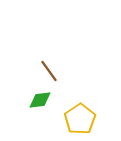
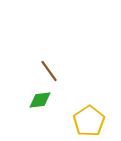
yellow pentagon: moved 9 px right, 2 px down
